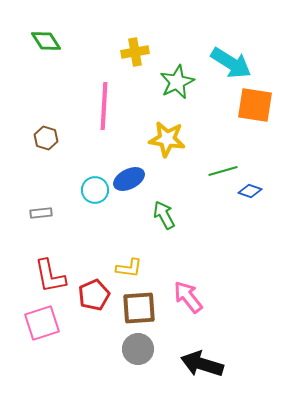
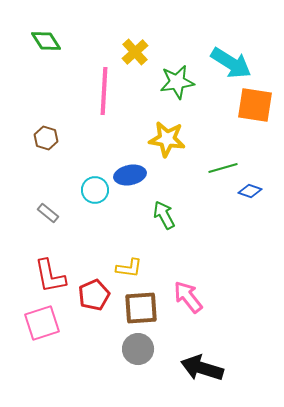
yellow cross: rotated 32 degrees counterclockwise
green star: rotated 16 degrees clockwise
pink line: moved 15 px up
green line: moved 3 px up
blue ellipse: moved 1 px right, 4 px up; rotated 16 degrees clockwise
gray rectangle: moved 7 px right; rotated 45 degrees clockwise
brown square: moved 2 px right
black arrow: moved 4 px down
